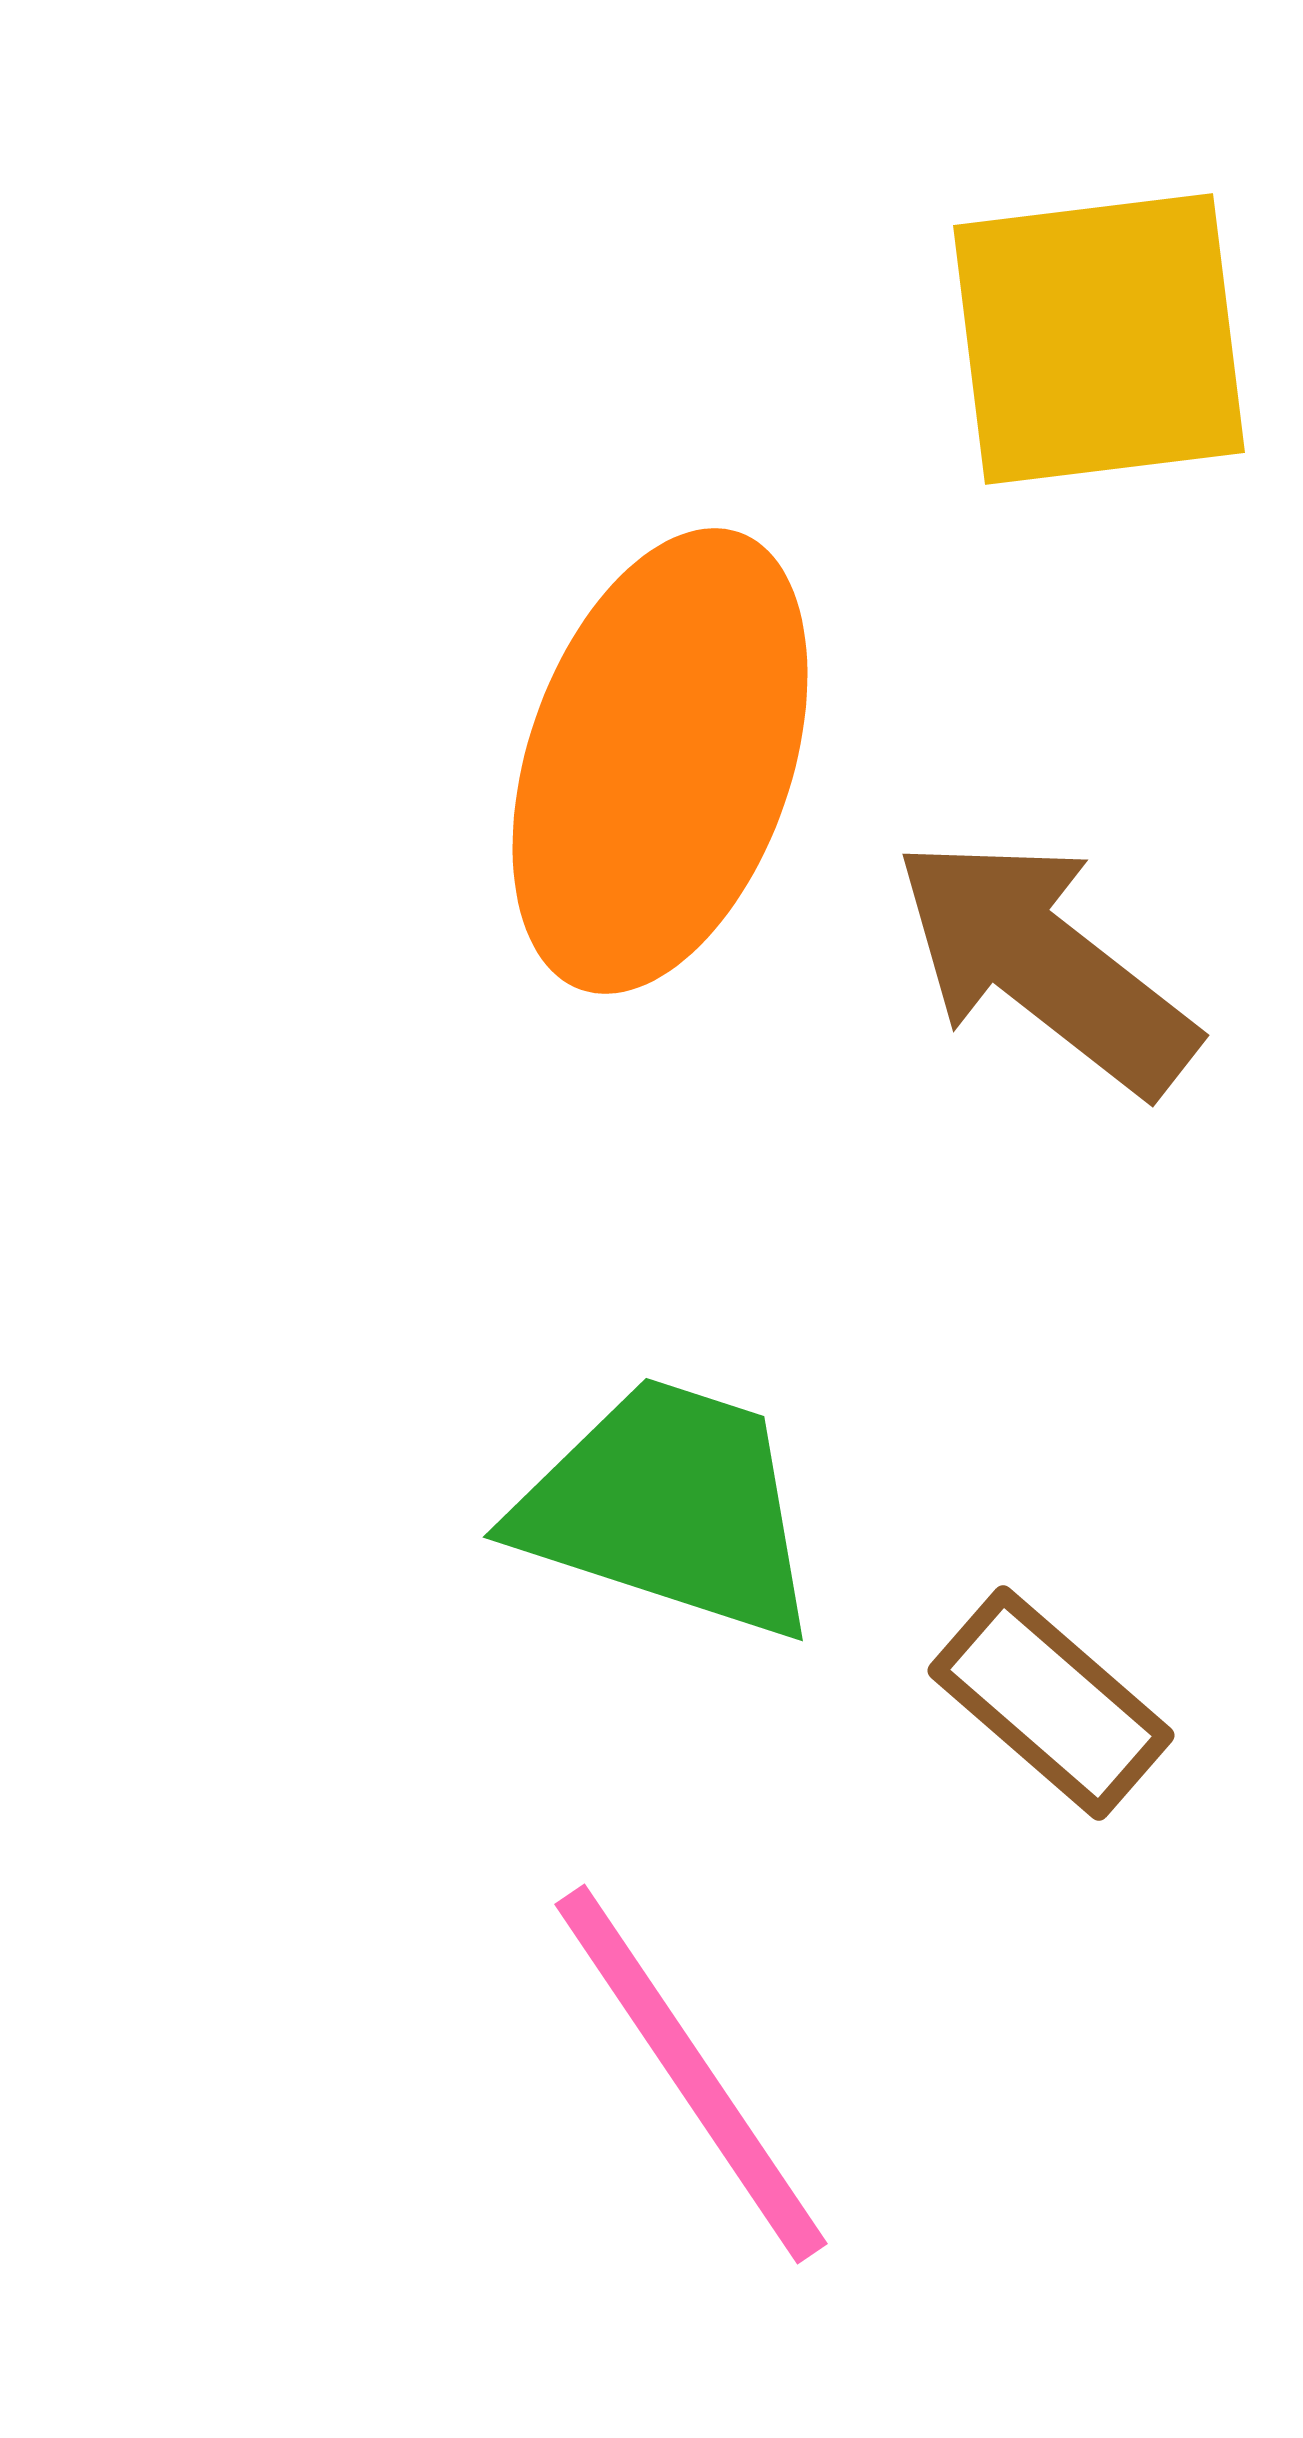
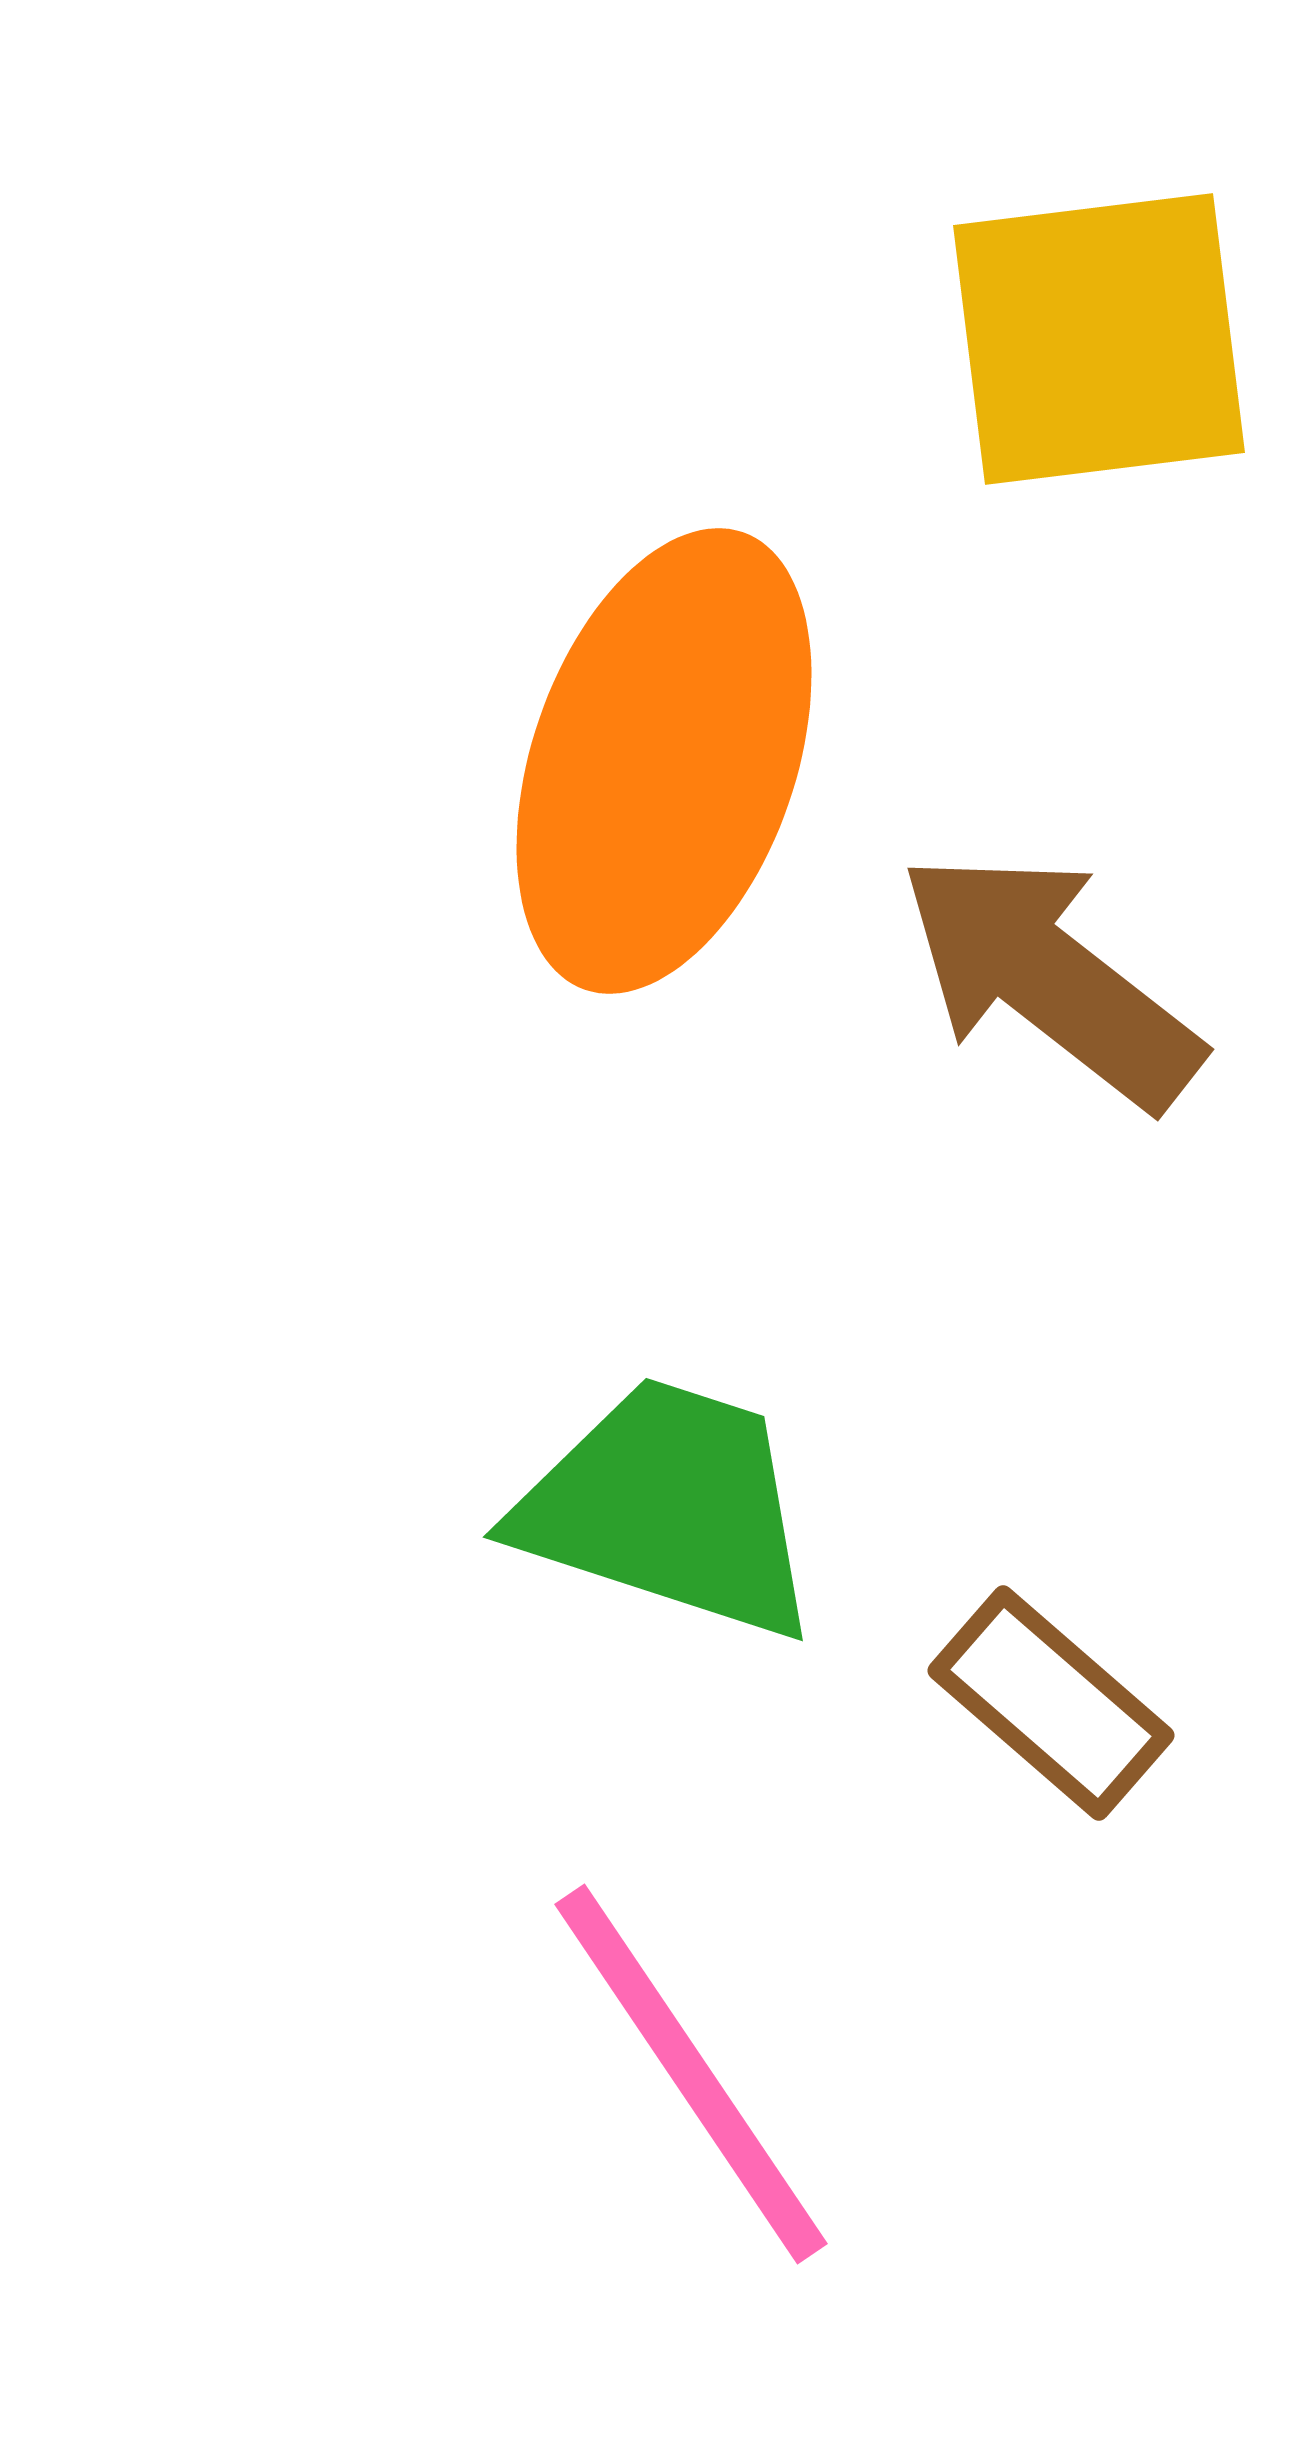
orange ellipse: moved 4 px right
brown arrow: moved 5 px right, 14 px down
